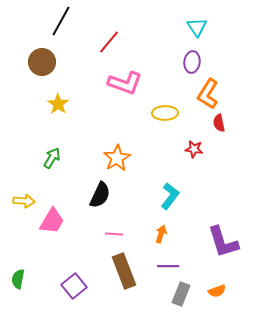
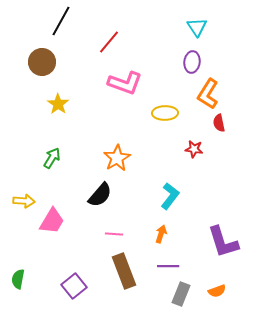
black semicircle: rotated 16 degrees clockwise
